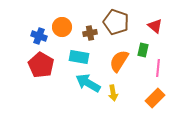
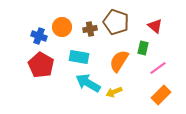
brown cross: moved 4 px up
green rectangle: moved 2 px up
pink line: rotated 48 degrees clockwise
yellow arrow: moved 1 px right, 1 px up; rotated 77 degrees clockwise
orange rectangle: moved 6 px right, 3 px up
